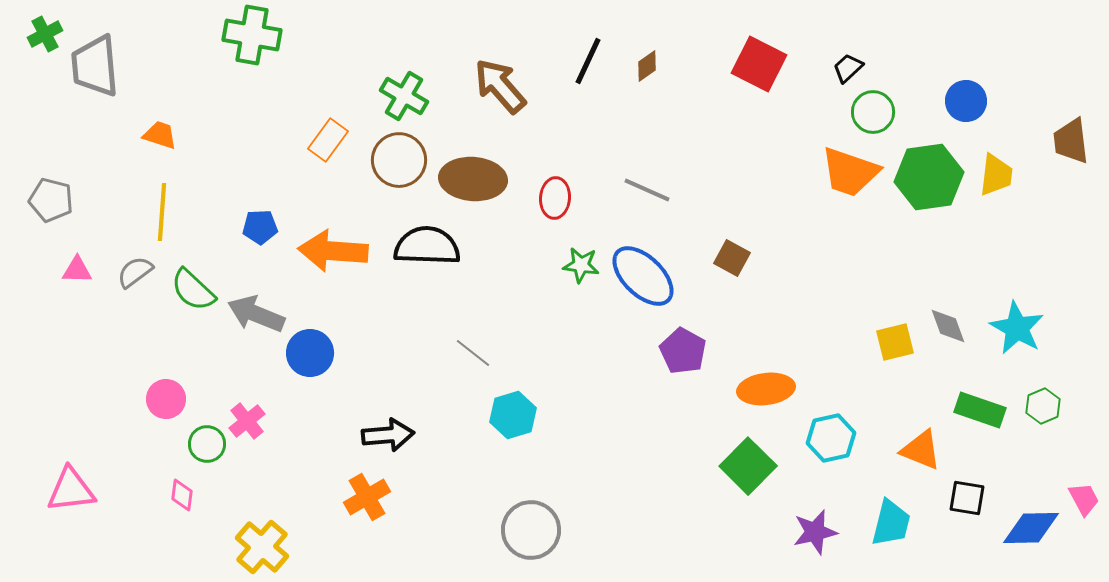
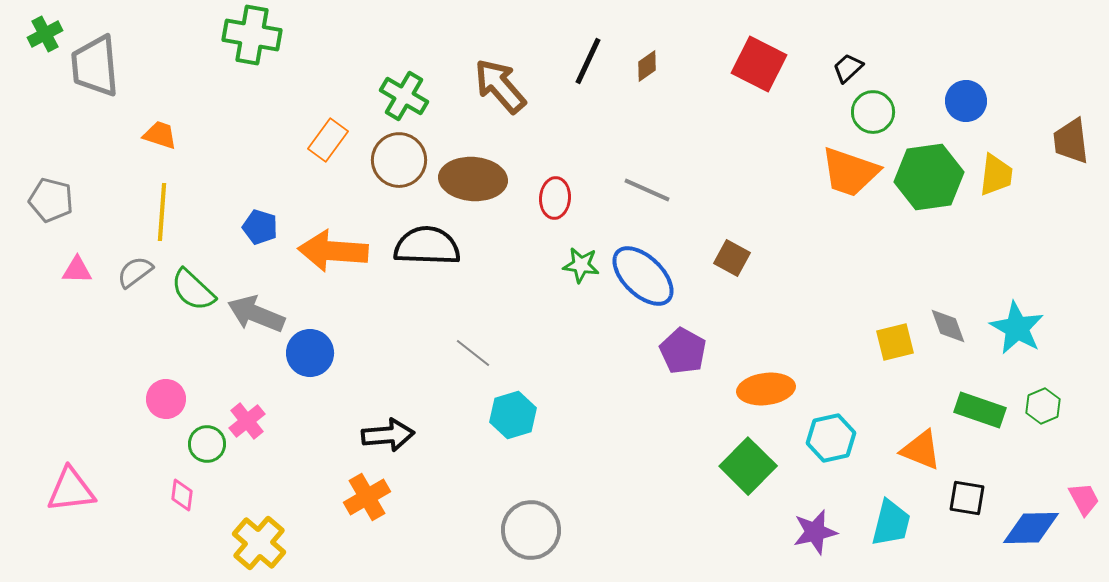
blue pentagon at (260, 227): rotated 20 degrees clockwise
yellow cross at (262, 547): moved 3 px left, 4 px up
